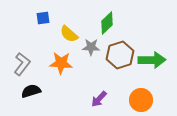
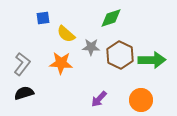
green diamond: moved 4 px right, 5 px up; rotated 25 degrees clockwise
yellow semicircle: moved 3 px left
brown hexagon: rotated 16 degrees counterclockwise
black semicircle: moved 7 px left, 2 px down
